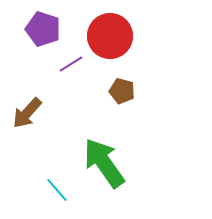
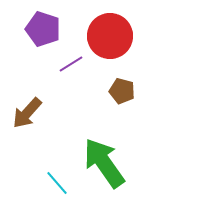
cyan line: moved 7 px up
